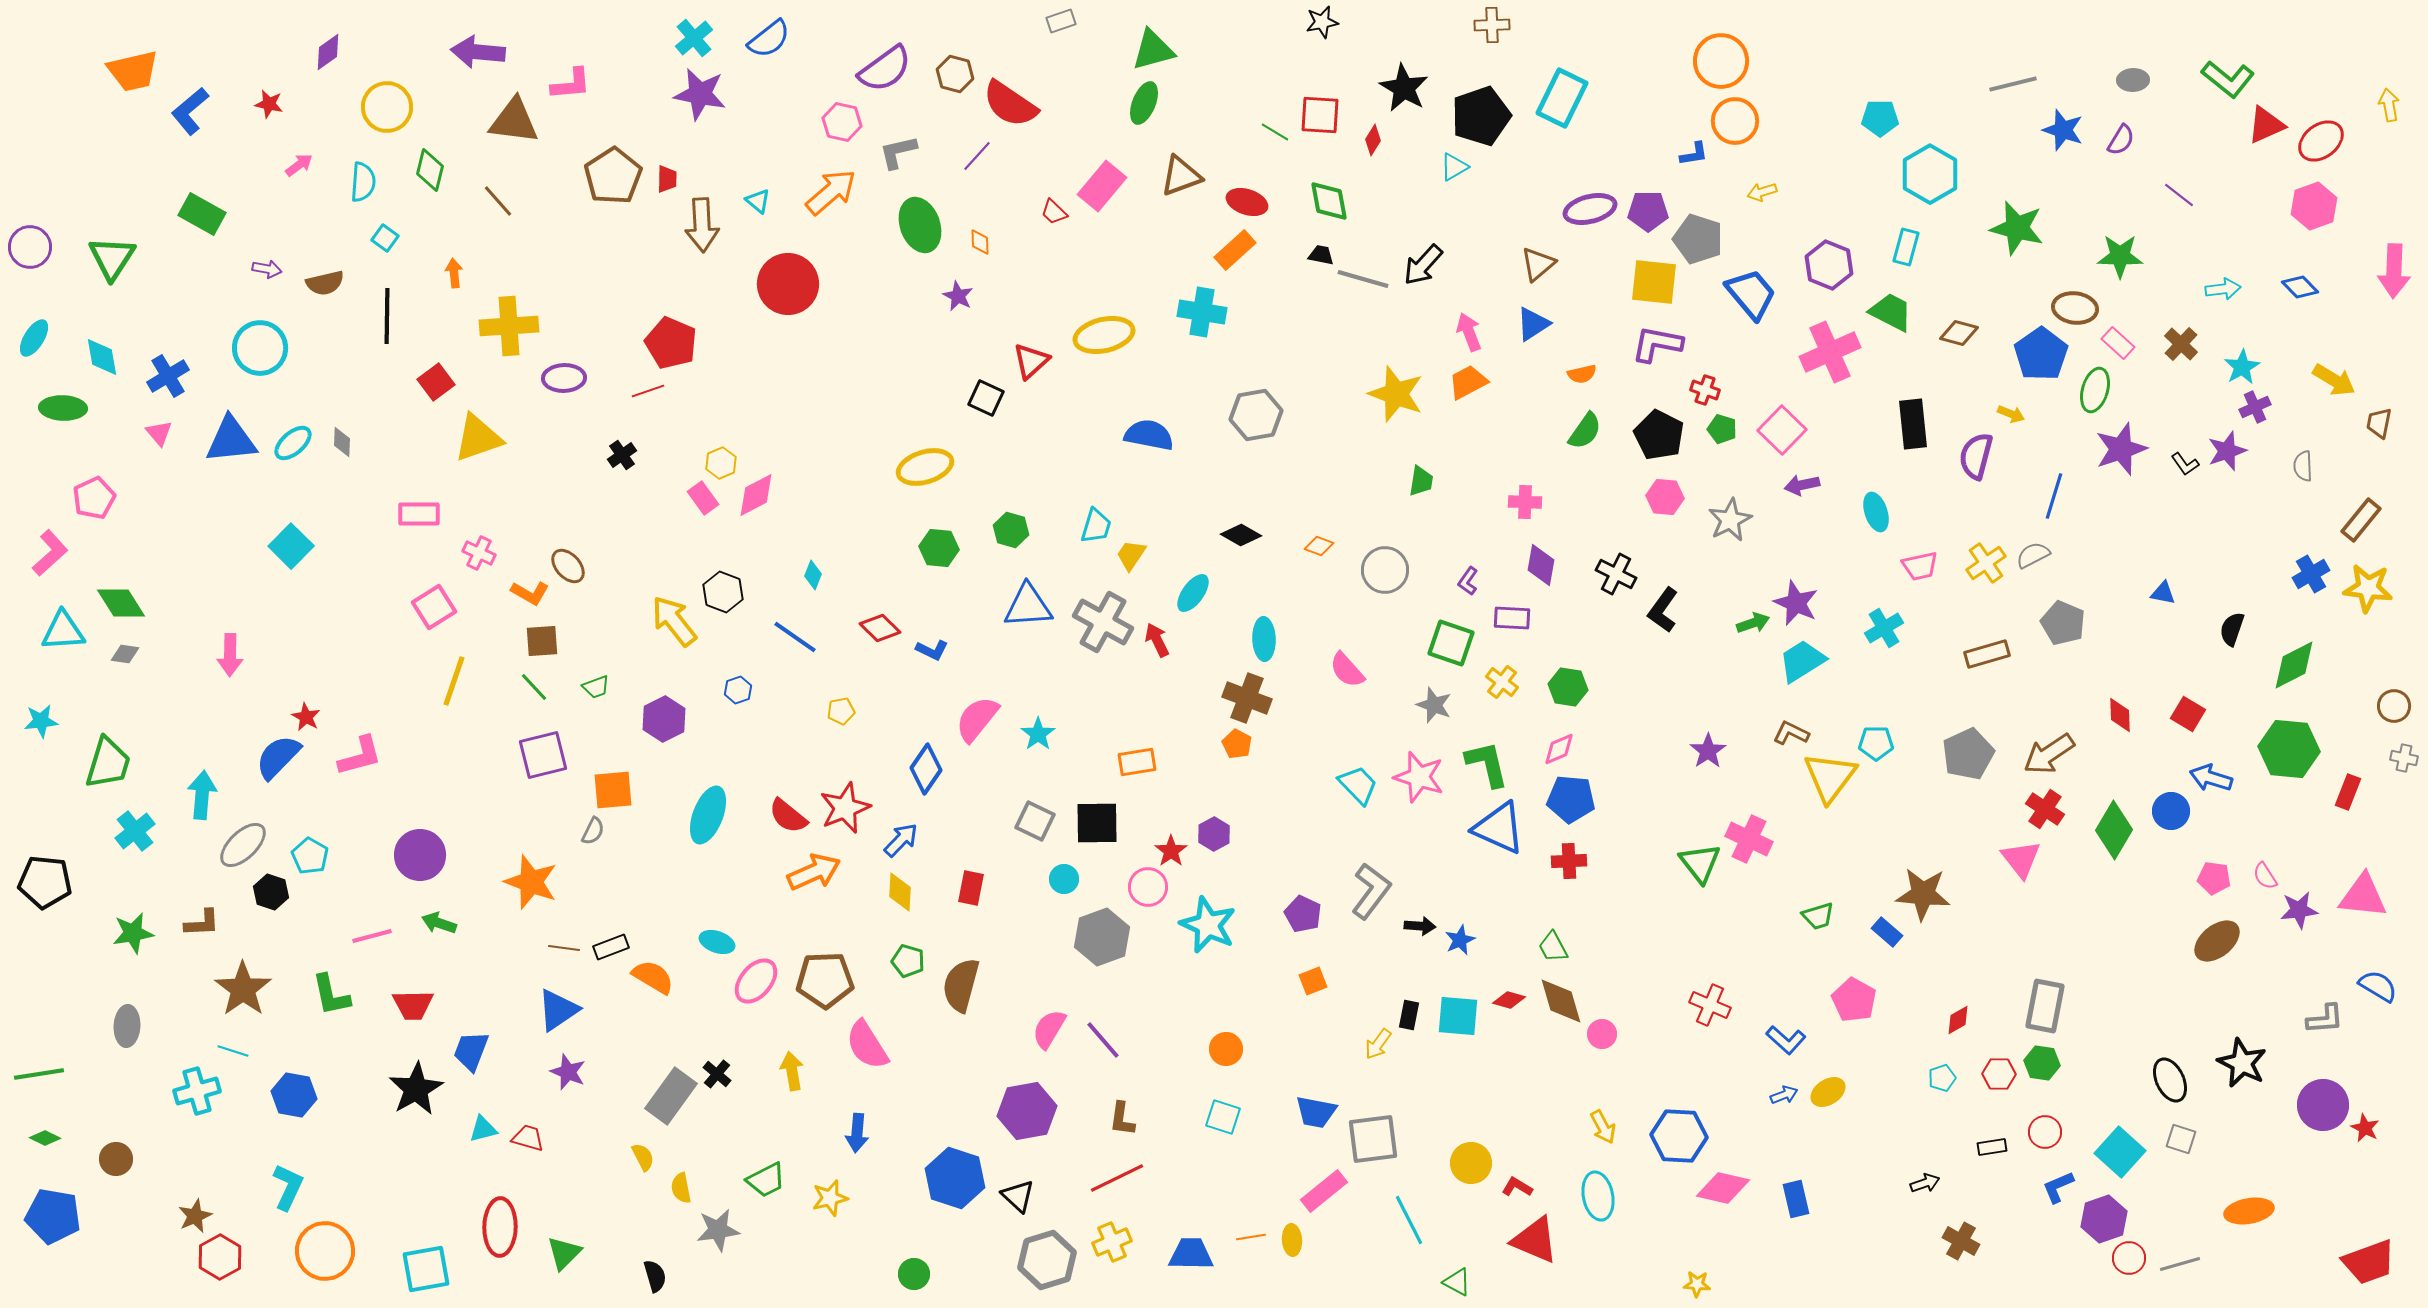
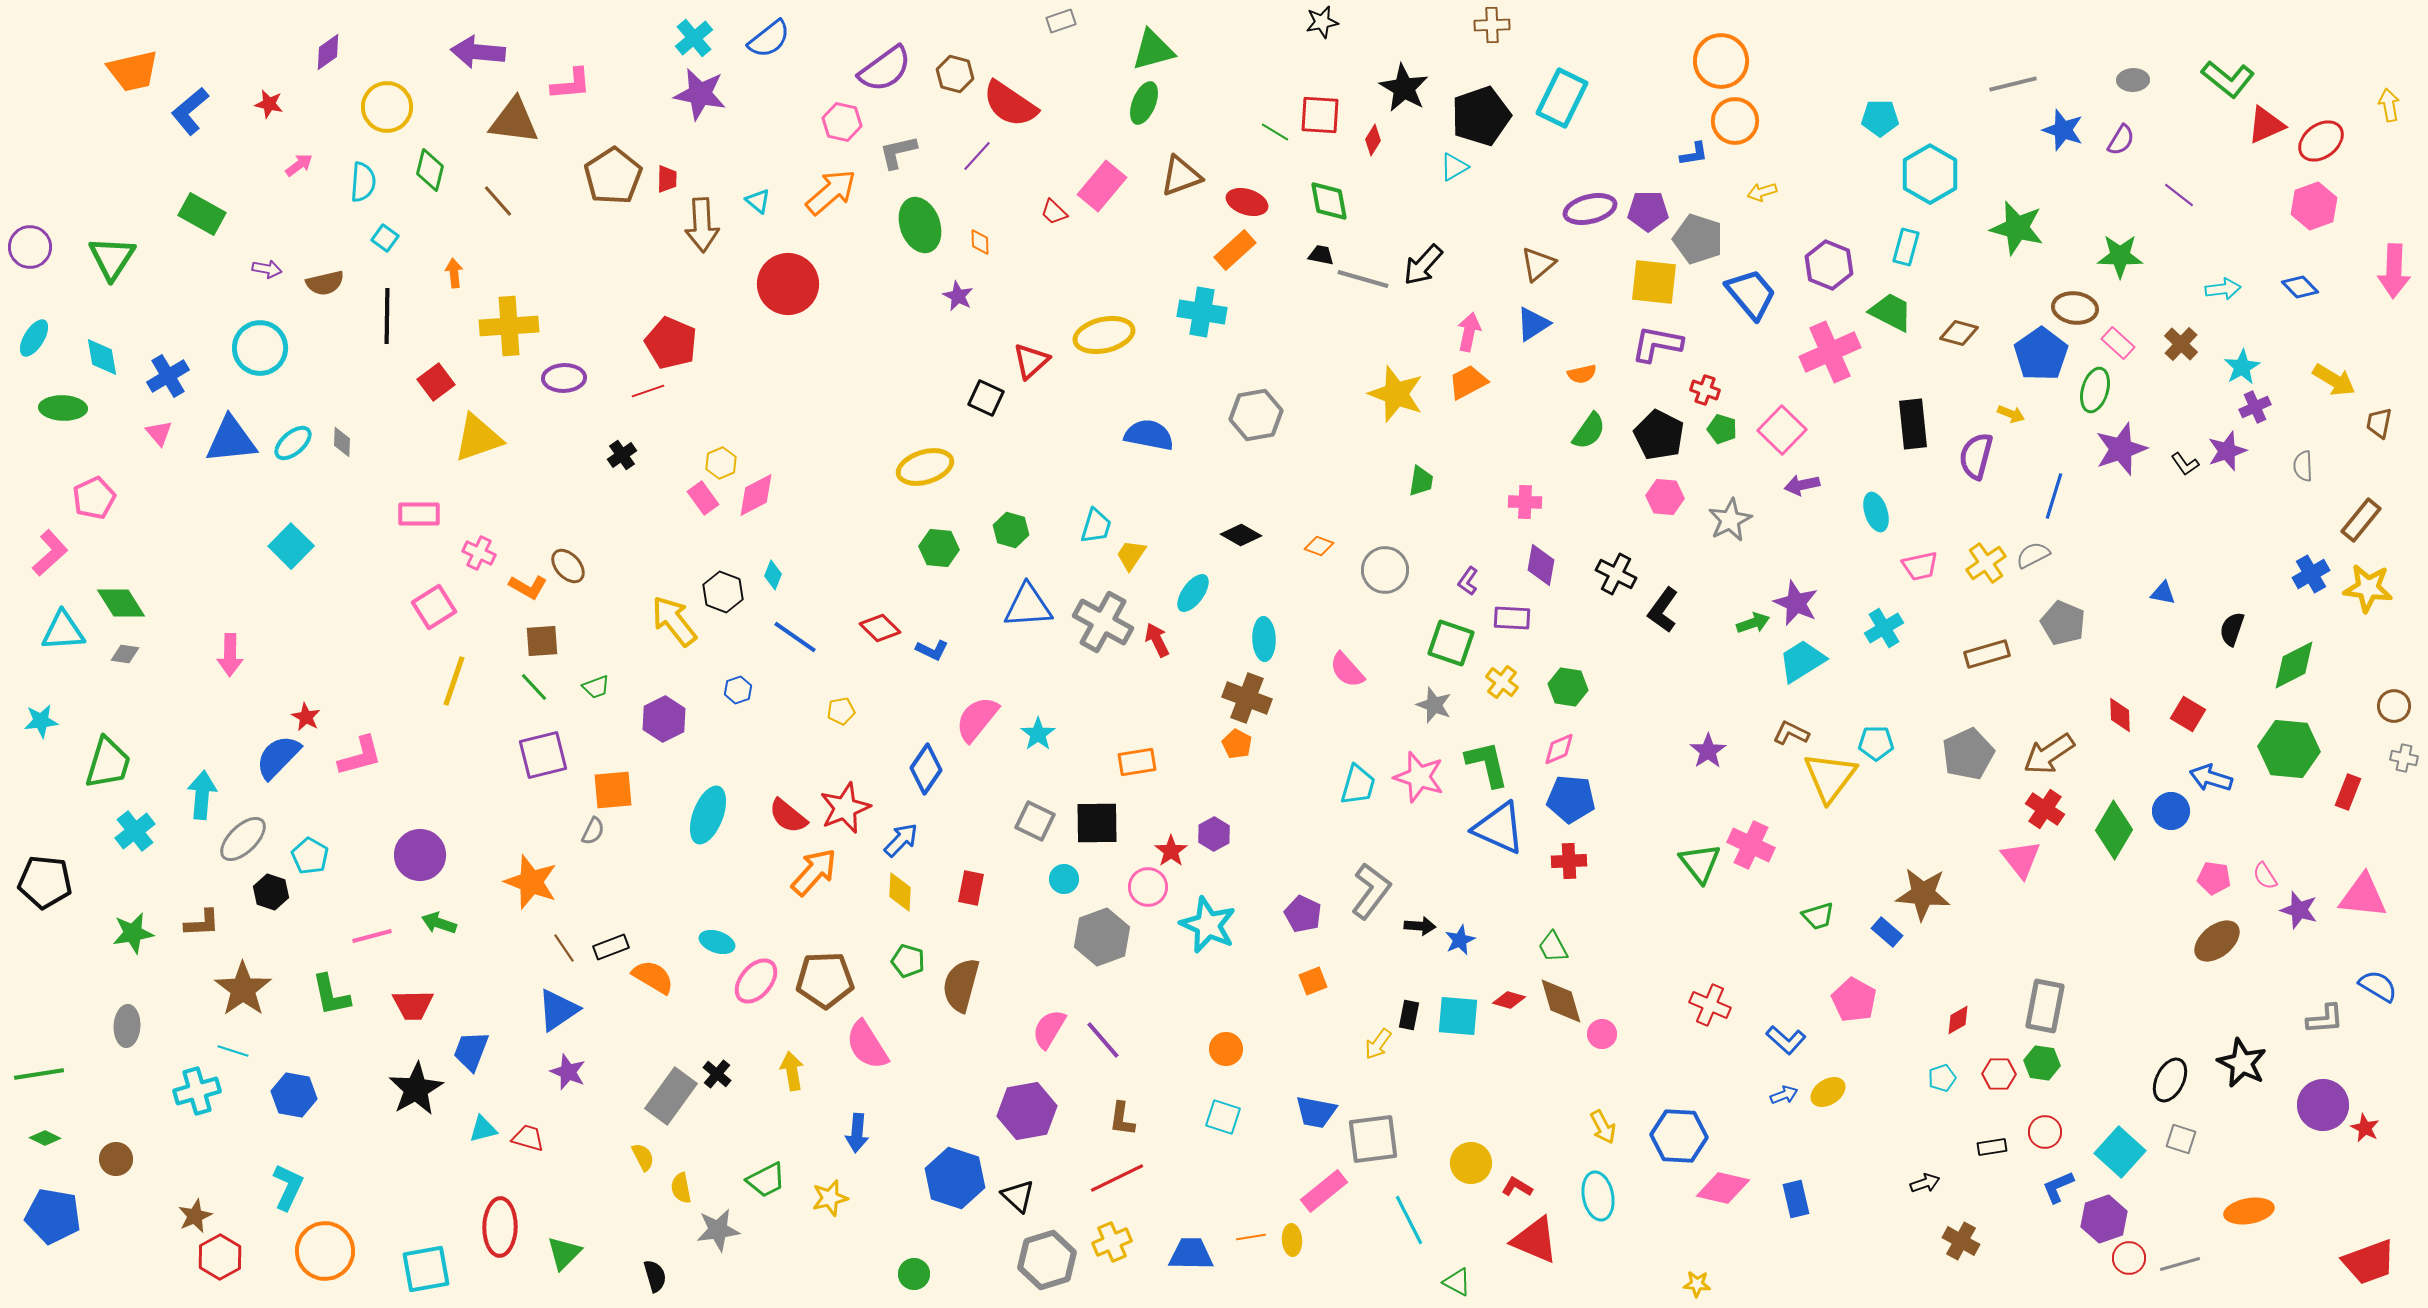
pink arrow at (1469, 332): rotated 33 degrees clockwise
green semicircle at (1585, 431): moved 4 px right
cyan diamond at (813, 575): moved 40 px left
orange L-shape at (530, 593): moved 2 px left, 6 px up
cyan trapezoid at (1358, 785): rotated 60 degrees clockwise
pink cross at (1749, 839): moved 2 px right, 6 px down
gray ellipse at (243, 845): moved 6 px up
orange arrow at (814, 872): rotated 24 degrees counterclockwise
purple star at (2299, 910): rotated 24 degrees clockwise
brown line at (564, 948): rotated 48 degrees clockwise
black ellipse at (2170, 1080): rotated 51 degrees clockwise
